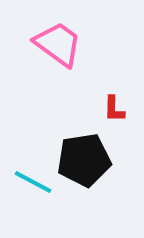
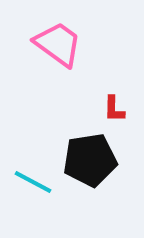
black pentagon: moved 6 px right
